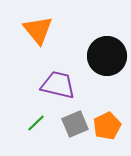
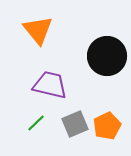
purple trapezoid: moved 8 px left
